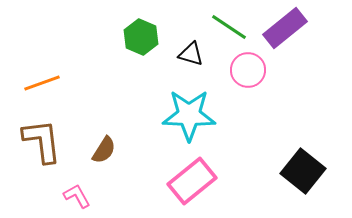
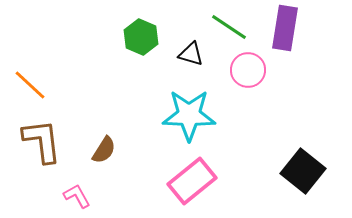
purple rectangle: rotated 42 degrees counterclockwise
orange line: moved 12 px left, 2 px down; rotated 63 degrees clockwise
